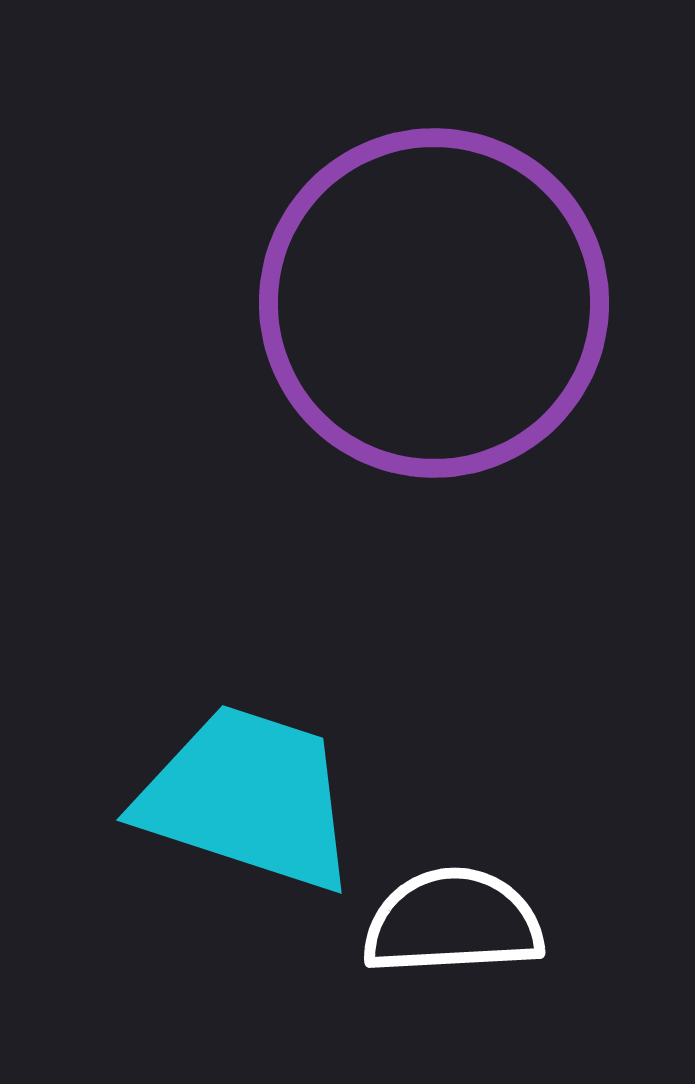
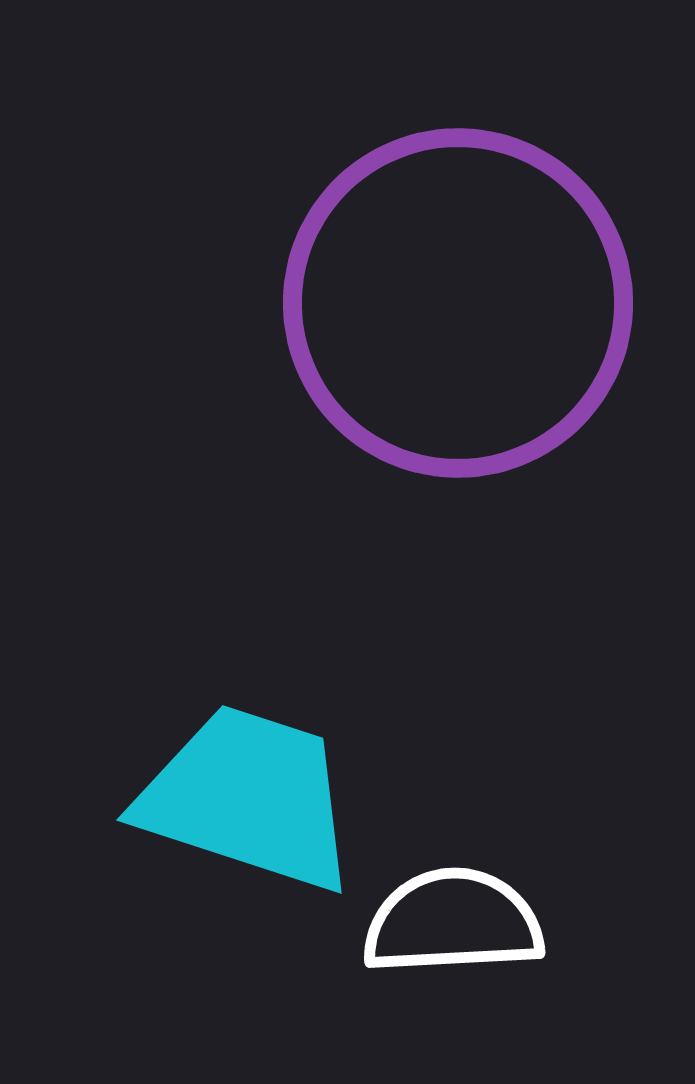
purple circle: moved 24 px right
